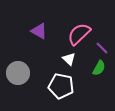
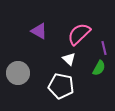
purple line: moved 2 px right; rotated 32 degrees clockwise
